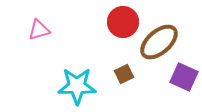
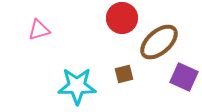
red circle: moved 1 px left, 4 px up
brown square: rotated 12 degrees clockwise
